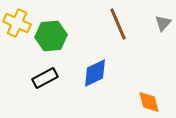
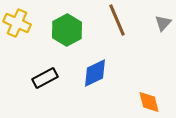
brown line: moved 1 px left, 4 px up
green hexagon: moved 16 px right, 6 px up; rotated 24 degrees counterclockwise
